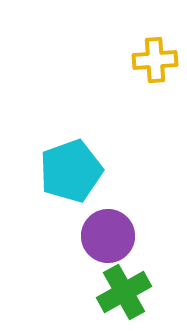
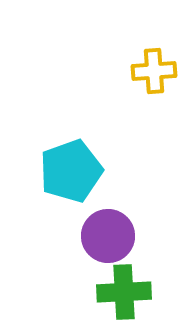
yellow cross: moved 1 px left, 11 px down
green cross: rotated 26 degrees clockwise
